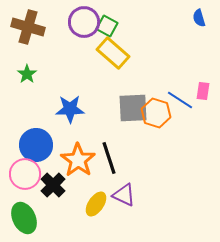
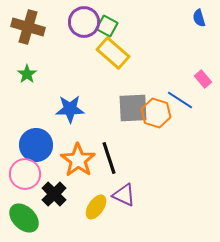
pink rectangle: moved 12 px up; rotated 48 degrees counterclockwise
black cross: moved 1 px right, 9 px down
yellow ellipse: moved 3 px down
green ellipse: rotated 20 degrees counterclockwise
